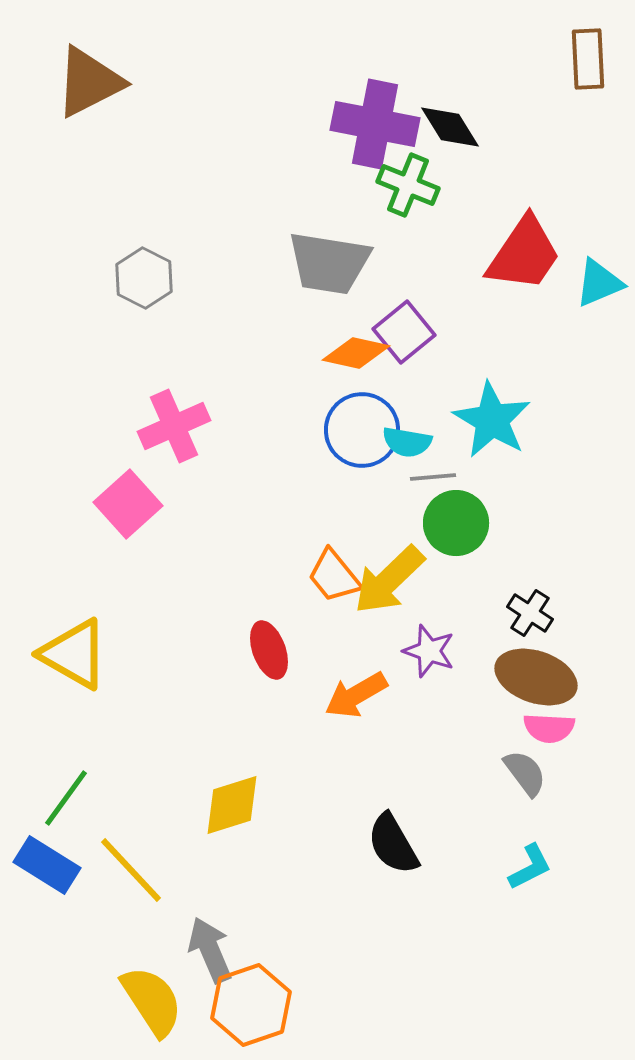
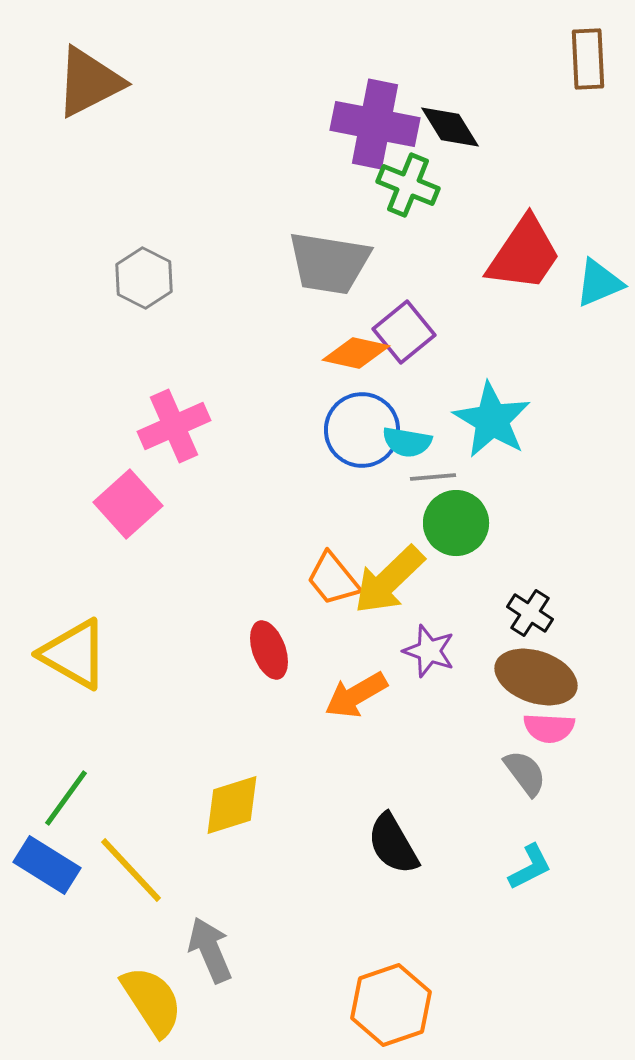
orange trapezoid: moved 1 px left, 3 px down
orange hexagon: moved 140 px right
